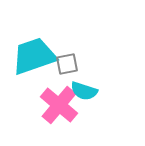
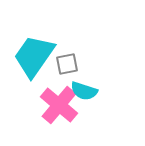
cyan trapezoid: rotated 36 degrees counterclockwise
